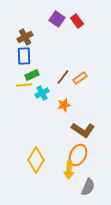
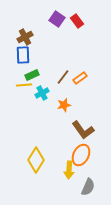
blue rectangle: moved 1 px left, 1 px up
brown L-shape: rotated 20 degrees clockwise
orange ellipse: moved 3 px right
